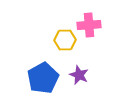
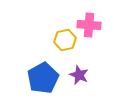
pink cross: rotated 10 degrees clockwise
yellow hexagon: rotated 10 degrees counterclockwise
